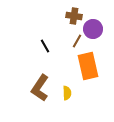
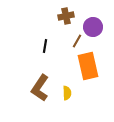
brown cross: moved 8 px left; rotated 21 degrees counterclockwise
purple circle: moved 2 px up
black line: rotated 40 degrees clockwise
